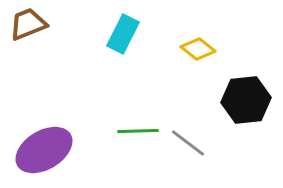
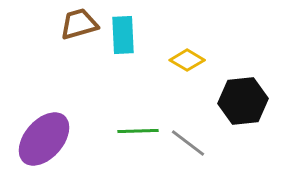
brown trapezoid: moved 51 px right; rotated 6 degrees clockwise
cyan rectangle: moved 1 px down; rotated 30 degrees counterclockwise
yellow diamond: moved 11 px left, 11 px down; rotated 8 degrees counterclockwise
black hexagon: moved 3 px left, 1 px down
purple ellipse: moved 11 px up; rotated 18 degrees counterclockwise
